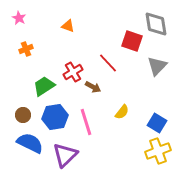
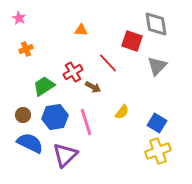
orange triangle: moved 13 px right, 4 px down; rotated 16 degrees counterclockwise
